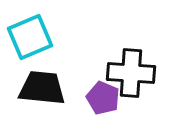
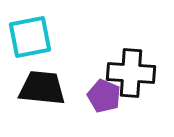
cyan square: rotated 12 degrees clockwise
purple pentagon: moved 1 px right, 2 px up
